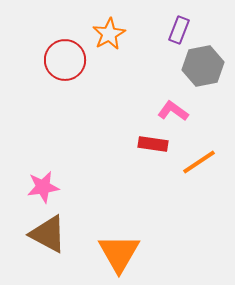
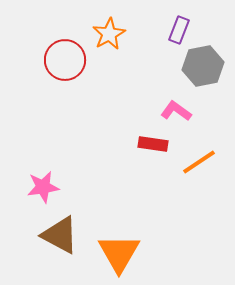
pink L-shape: moved 3 px right
brown triangle: moved 12 px right, 1 px down
